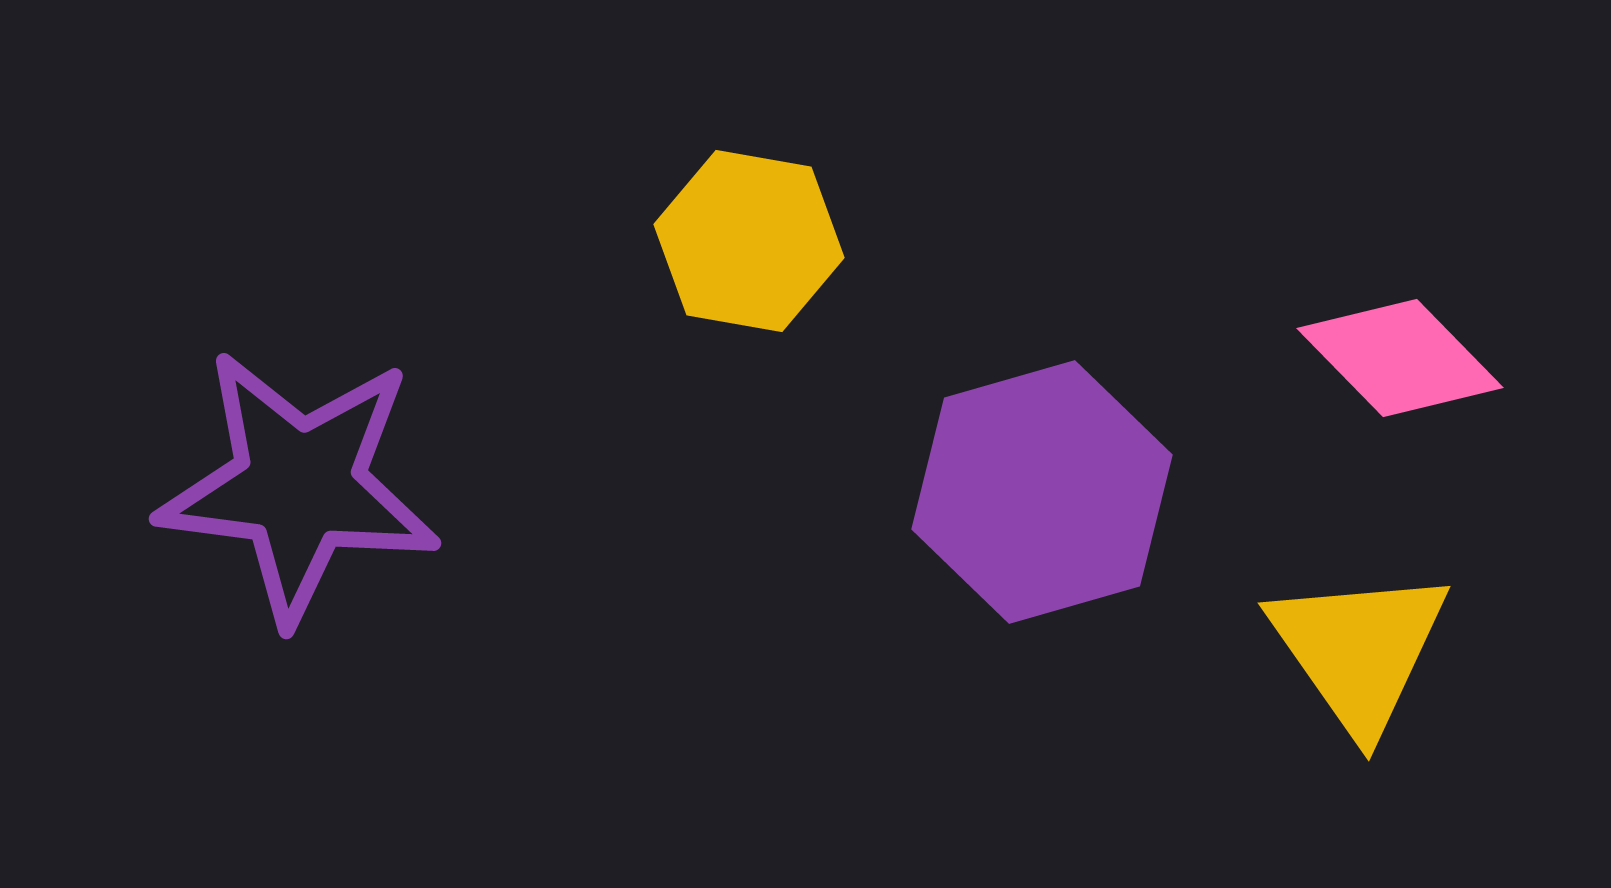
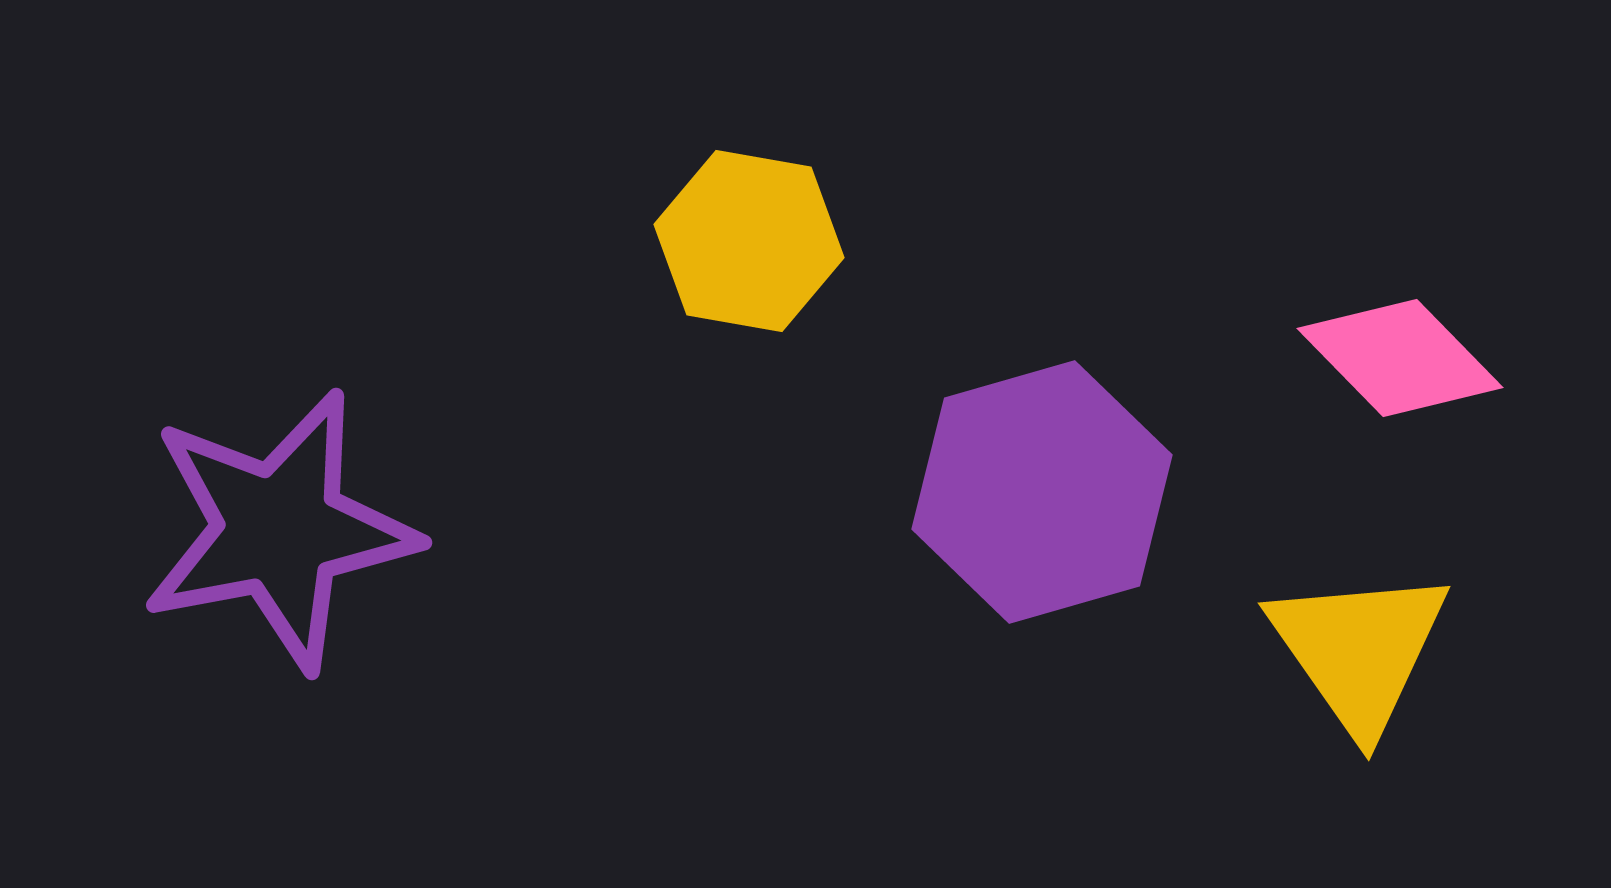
purple star: moved 20 px left, 44 px down; rotated 18 degrees counterclockwise
